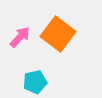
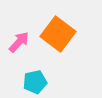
pink arrow: moved 1 px left, 5 px down
